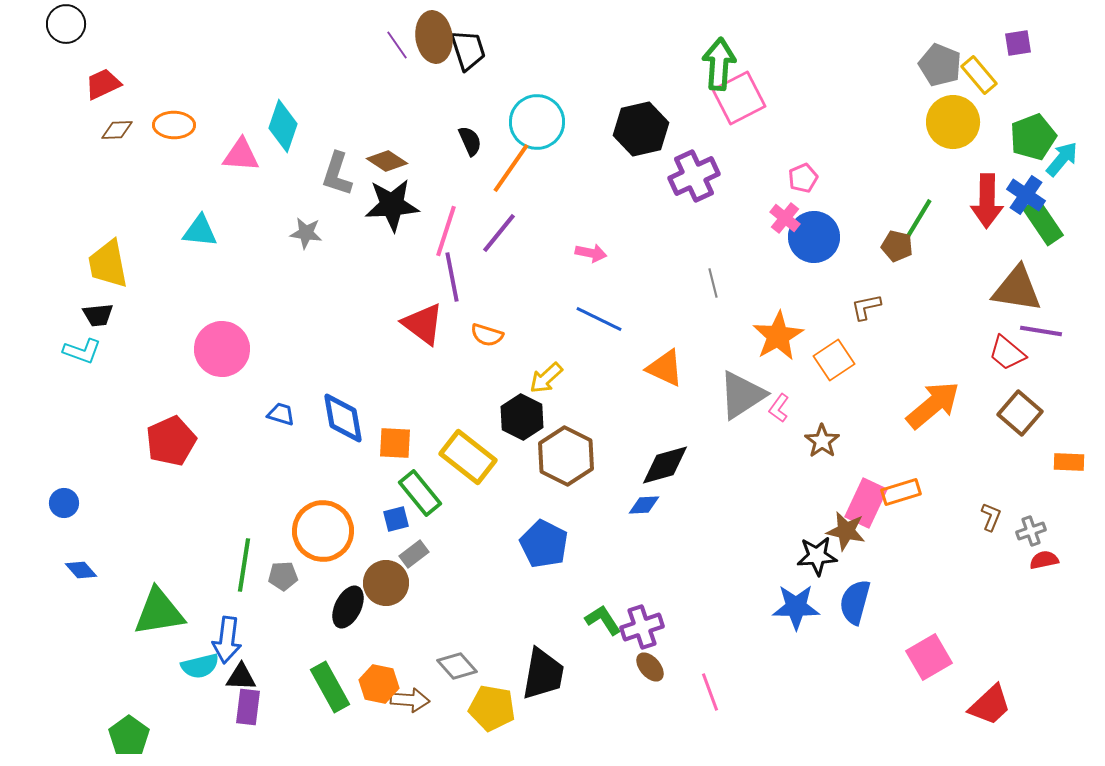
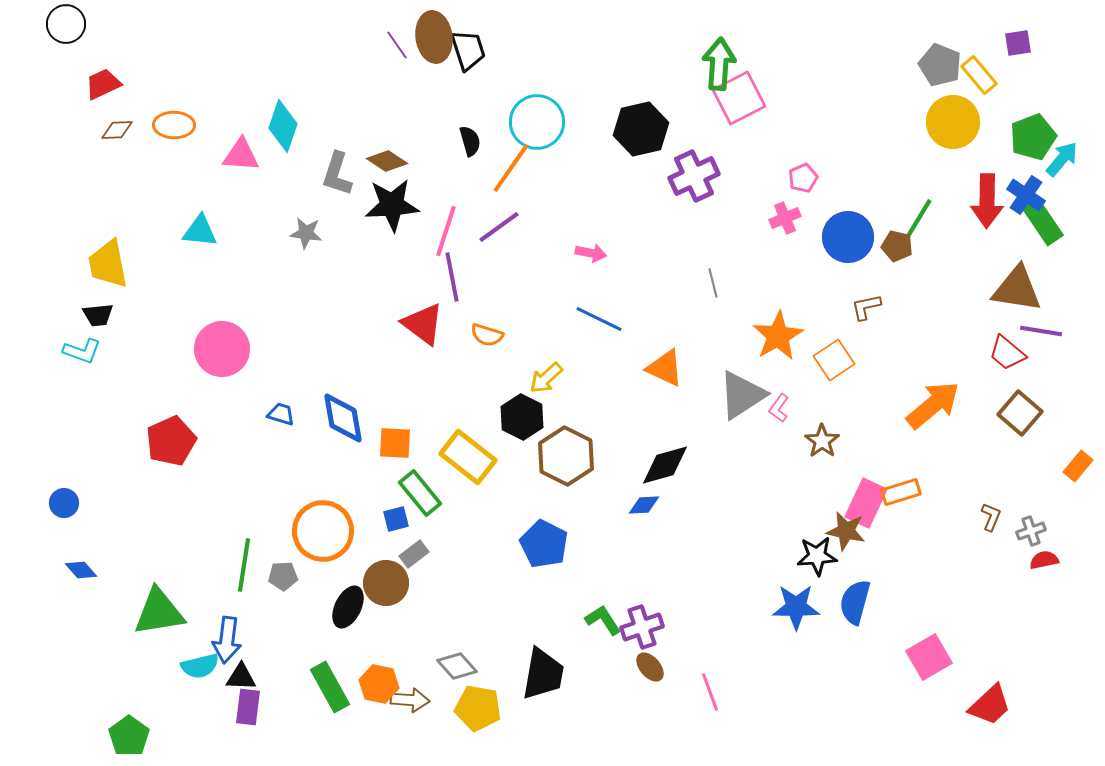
black semicircle at (470, 141): rotated 8 degrees clockwise
pink cross at (785, 218): rotated 28 degrees clockwise
purple line at (499, 233): moved 6 px up; rotated 15 degrees clockwise
blue circle at (814, 237): moved 34 px right
orange rectangle at (1069, 462): moved 9 px right, 4 px down; rotated 52 degrees counterclockwise
yellow pentagon at (492, 708): moved 14 px left
